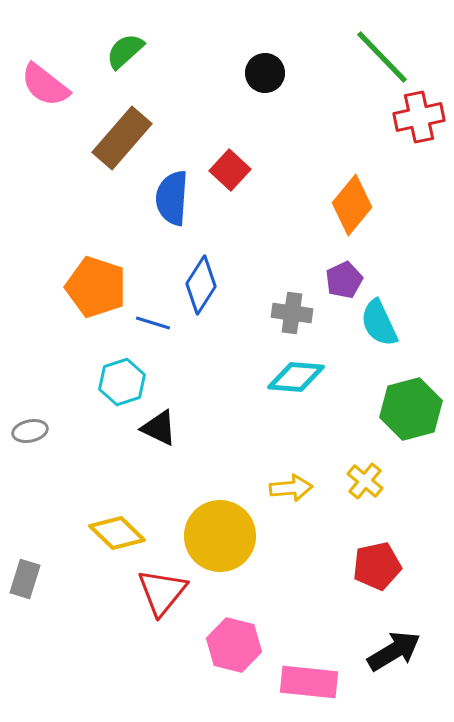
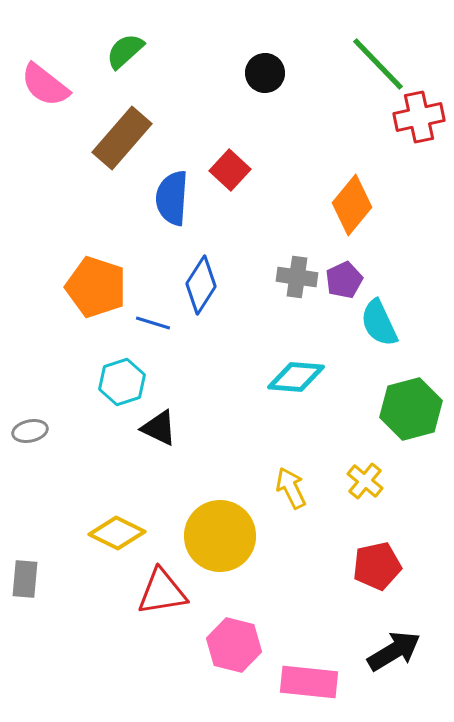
green line: moved 4 px left, 7 px down
gray cross: moved 5 px right, 36 px up
yellow arrow: rotated 111 degrees counterclockwise
yellow diamond: rotated 18 degrees counterclockwise
gray rectangle: rotated 12 degrees counterclockwise
red triangle: rotated 42 degrees clockwise
